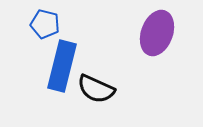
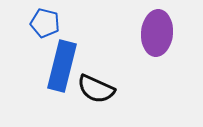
blue pentagon: moved 1 px up
purple ellipse: rotated 15 degrees counterclockwise
